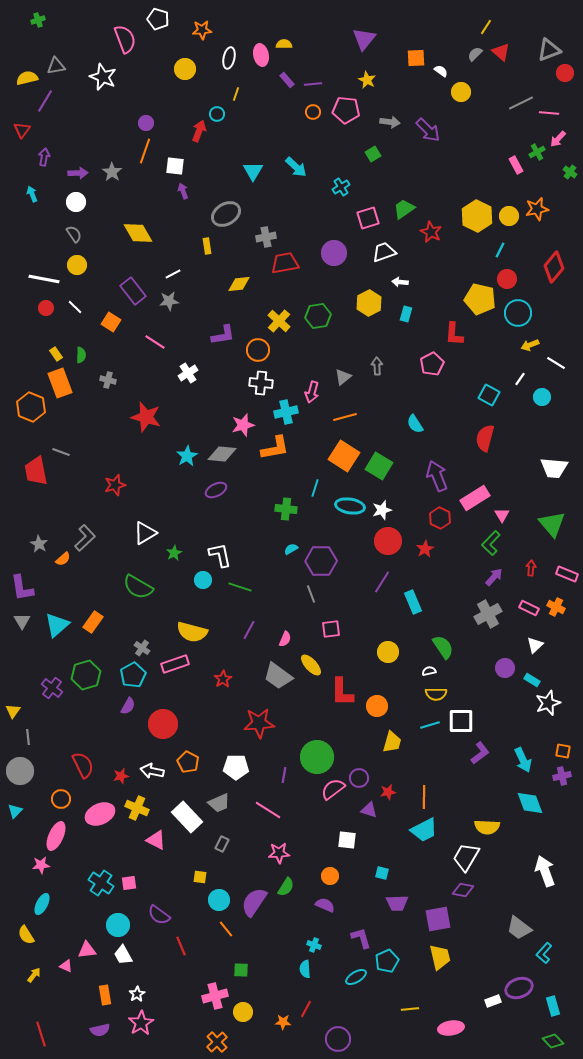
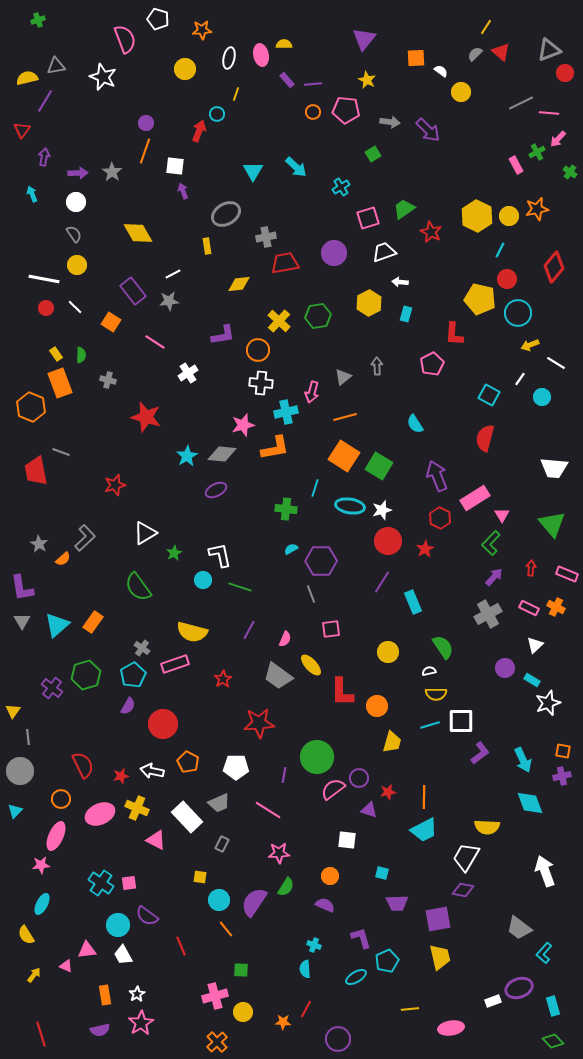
green semicircle at (138, 587): rotated 24 degrees clockwise
purple semicircle at (159, 915): moved 12 px left, 1 px down
